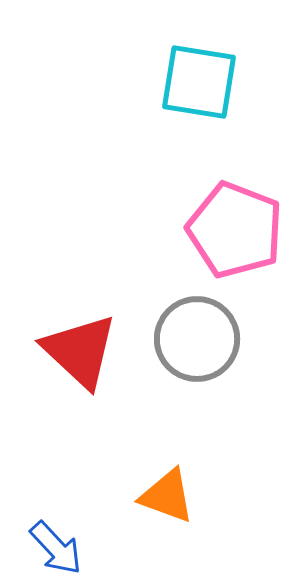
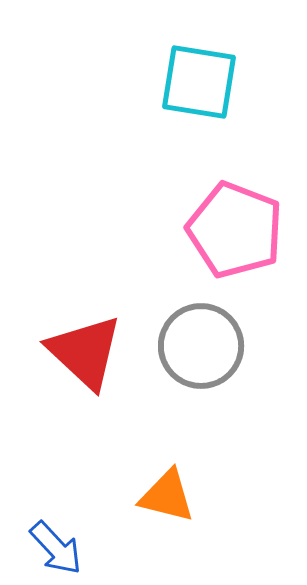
gray circle: moved 4 px right, 7 px down
red triangle: moved 5 px right, 1 px down
orange triangle: rotated 6 degrees counterclockwise
